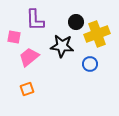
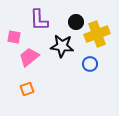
purple L-shape: moved 4 px right
